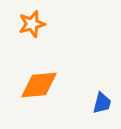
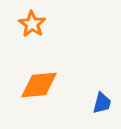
orange star: rotated 24 degrees counterclockwise
